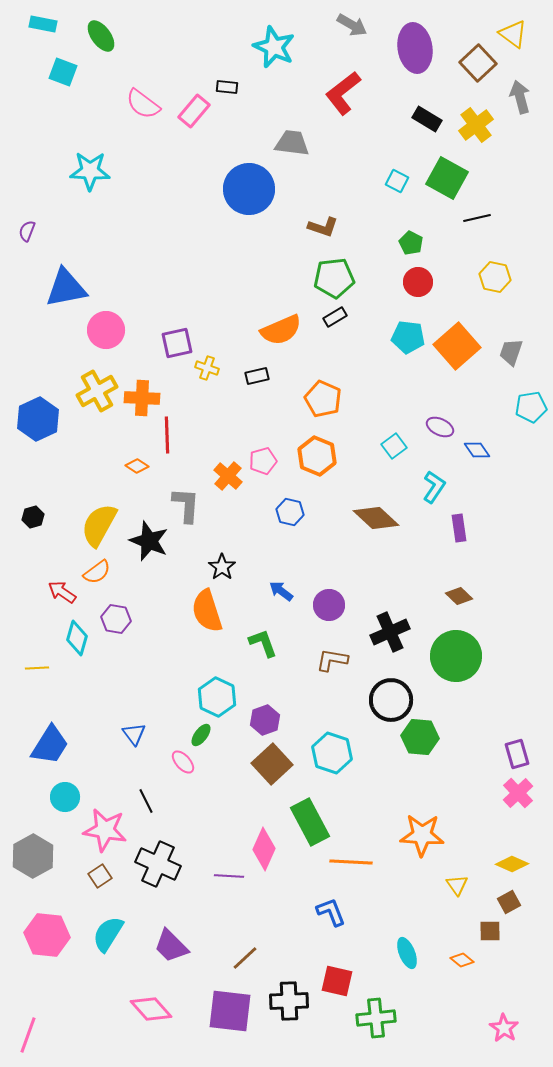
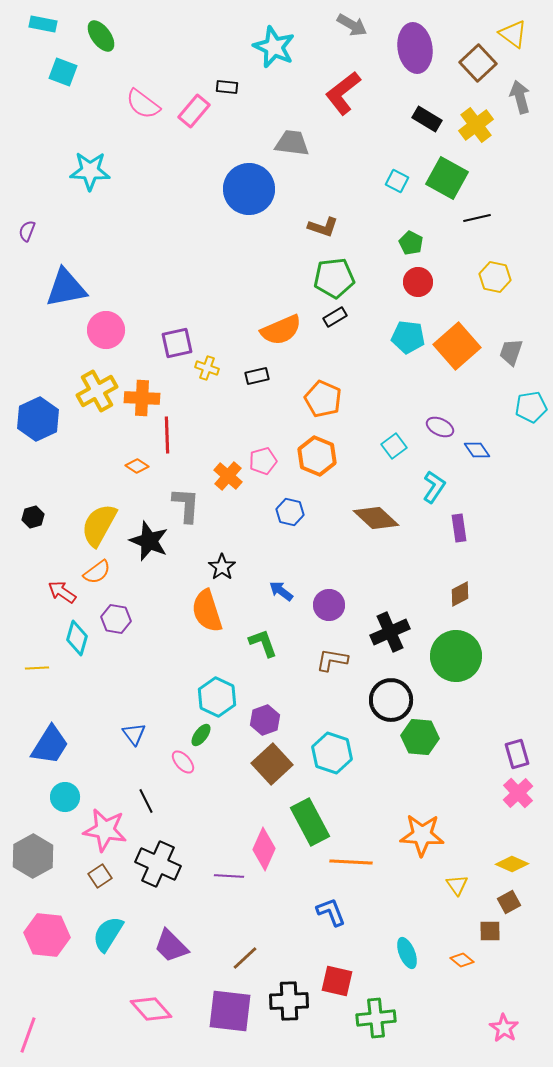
brown diamond at (459, 596): moved 1 px right, 2 px up; rotated 72 degrees counterclockwise
